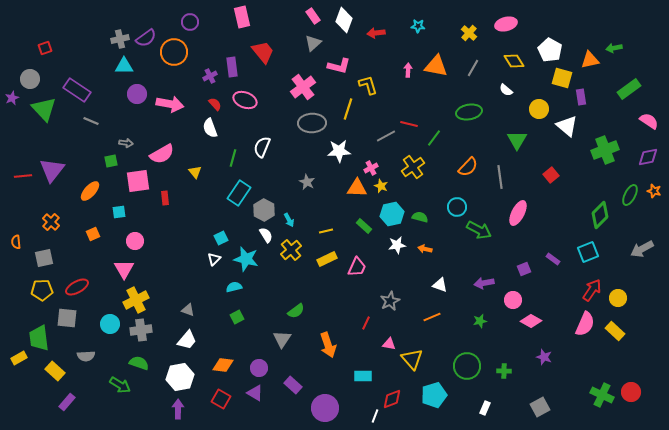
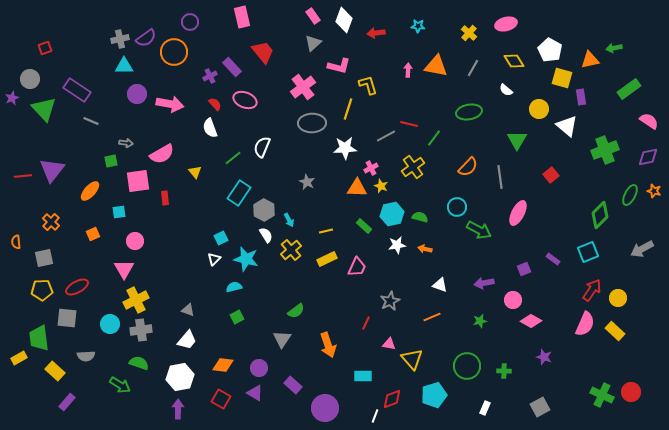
purple rectangle at (232, 67): rotated 36 degrees counterclockwise
white star at (339, 151): moved 6 px right, 3 px up
green line at (233, 158): rotated 36 degrees clockwise
